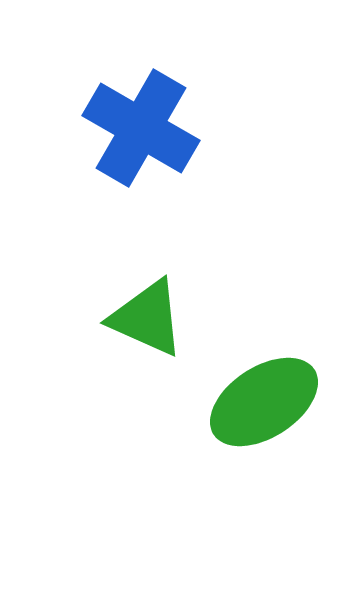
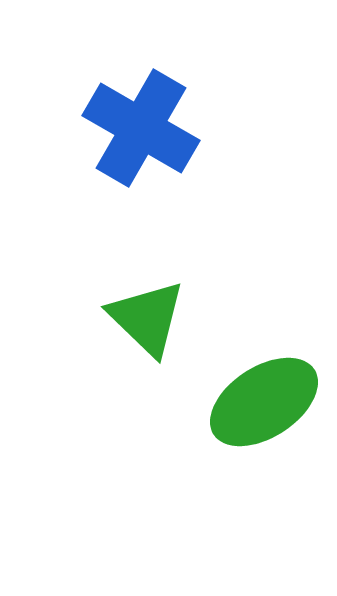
green triangle: rotated 20 degrees clockwise
